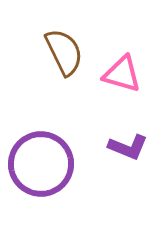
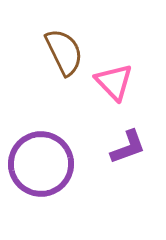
pink triangle: moved 8 px left, 8 px down; rotated 30 degrees clockwise
purple L-shape: rotated 42 degrees counterclockwise
